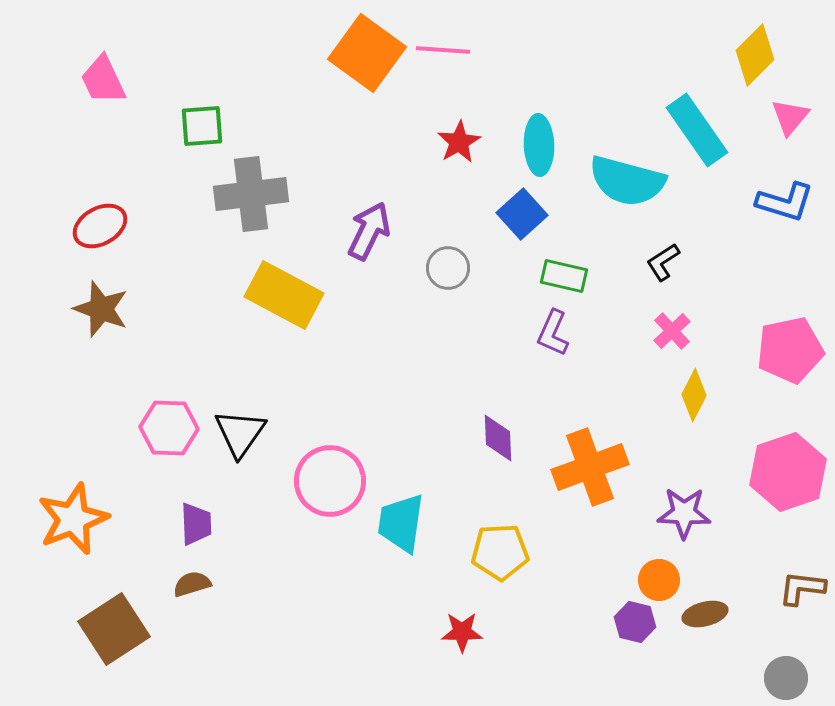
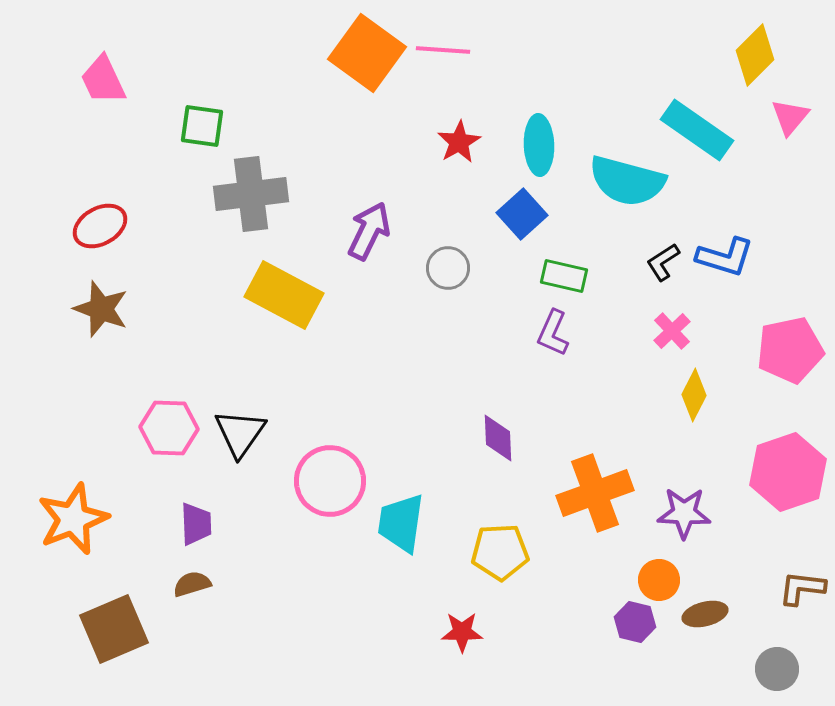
green square at (202, 126): rotated 12 degrees clockwise
cyan rectangle at (697, 130): rotated 20 degrees counterclockwise
blue L-shape at (785, 202): moved 60 px left, 55 px down
orange cross at (590, 467): moved 5 px right, 26 px down
brown square at (114, 629): rotated 10 degrees clockwise
gray circle at (786, 678): moved 9 px left, 9 px up
